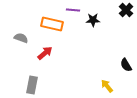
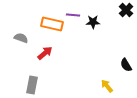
purple line: moved 5 px down
black star: moved 2 px down
